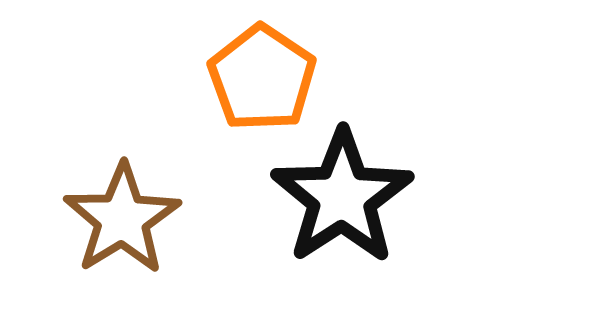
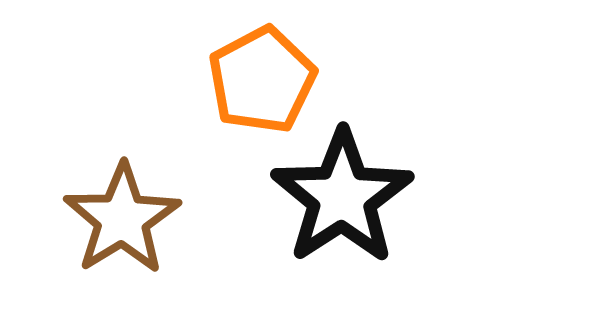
orange pentagon: moved 2 px down; rotated 10 degrees clockwise
